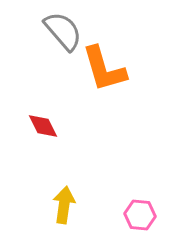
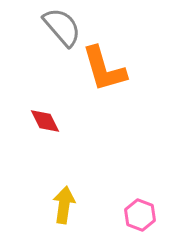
gray semicircle: moved 1 px left, 4 px up
red diamond: moved 2 px right, 5 px up
pink hexagon: rotated 16 degrees clockwise
